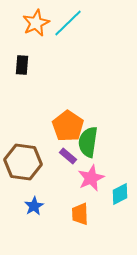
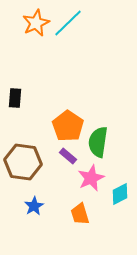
black rectangle: moved 7 px left, 33 px down
green semicircle: moved 10 px right
orange trapezoid: rotated 15 degrees counterclockwise
